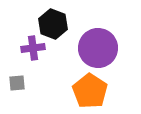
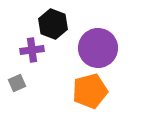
purple cross: moved 1 px left, 2 px down
gray square: rotated 18 degrees counterclockwise
orange pentagon: rotated 24 degrees clockwise
